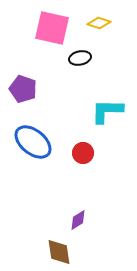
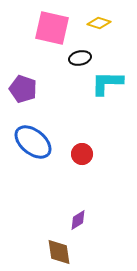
cyan L-shape: moved 28 px up
red circle: moved 1 px left, 1 px down
